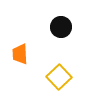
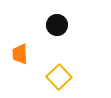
black circle: moved 4 px left, 2 px up
